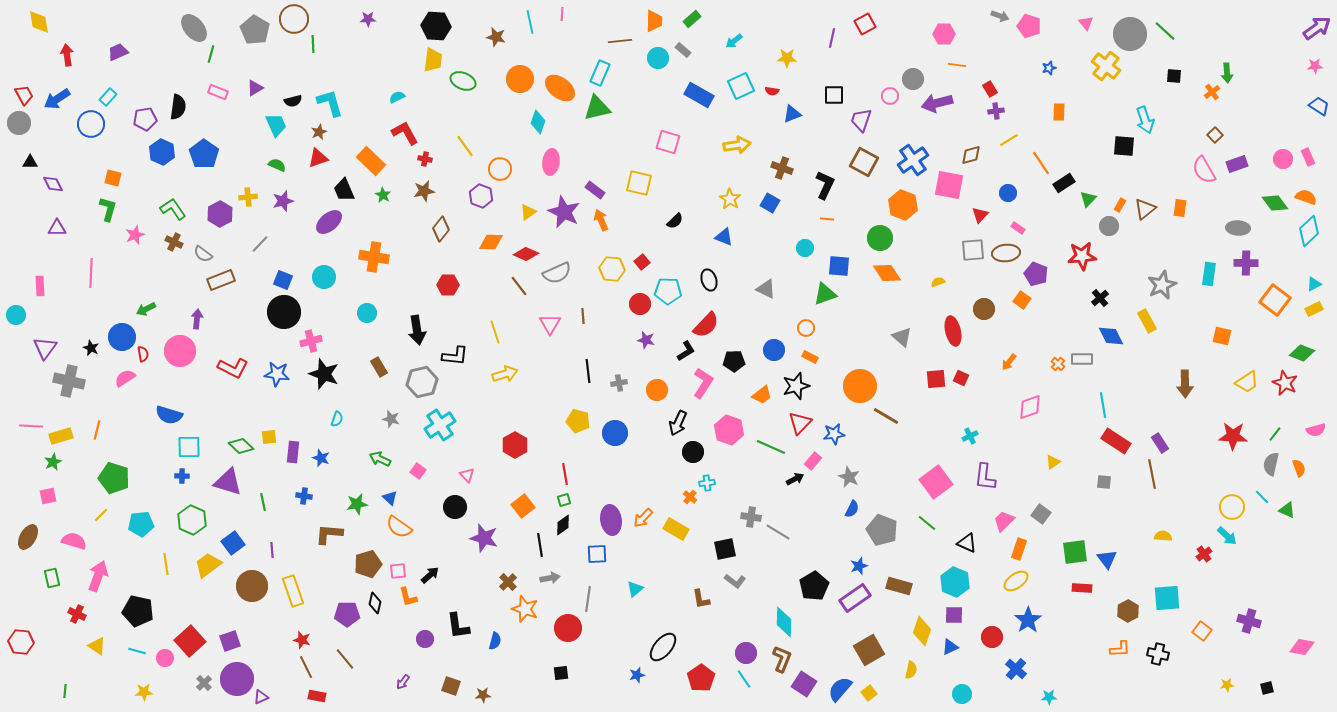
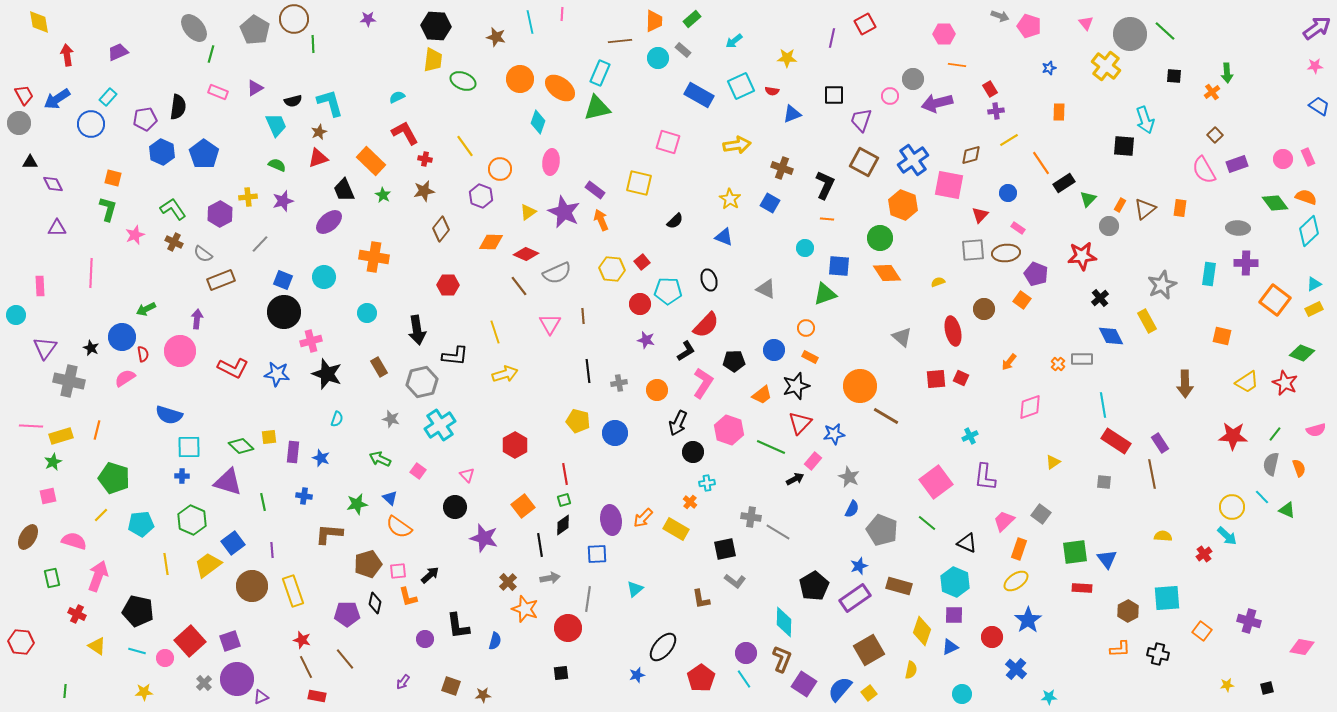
black star at (324, 374): moved 3 px right
orange cross at (690, 497): moved 5 px down
